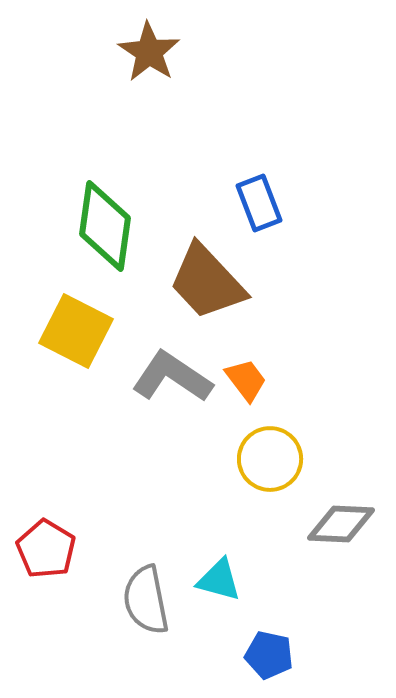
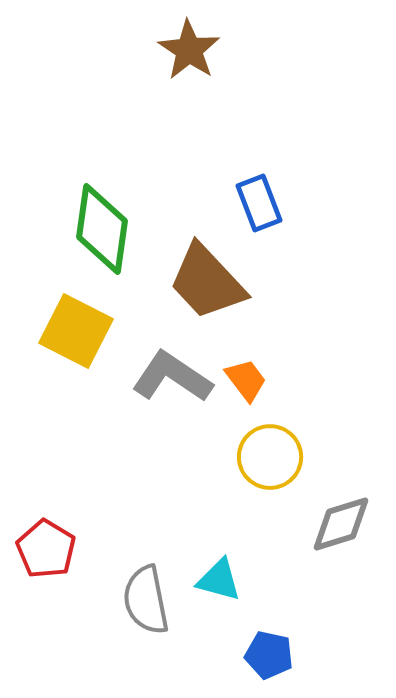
brown star: moved 40 px right, 2 px up
green diamond: moved 3 px left, 3 px down
yellow circle: moved 2 px up
gray diamond: rotated 20 degrees counterclockwise
